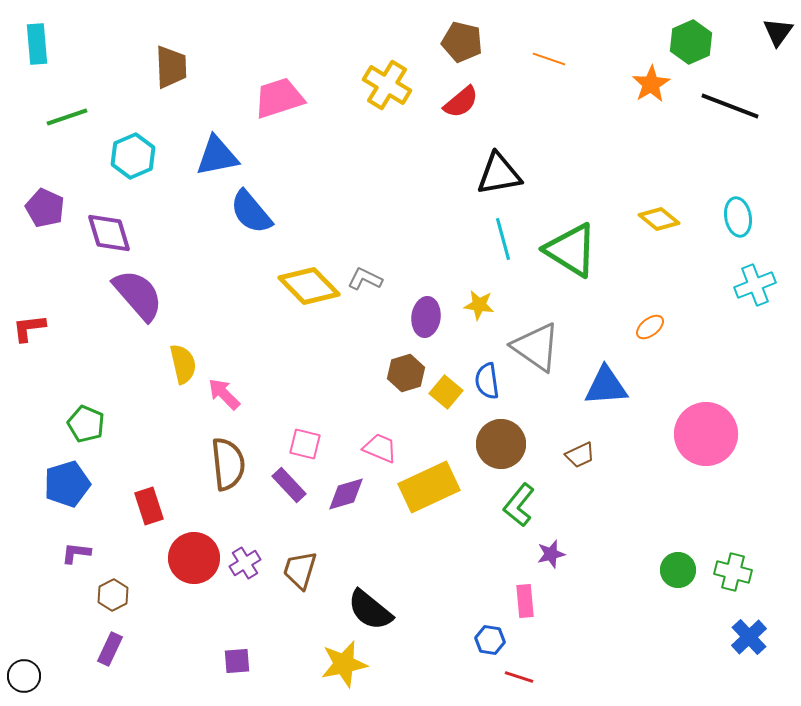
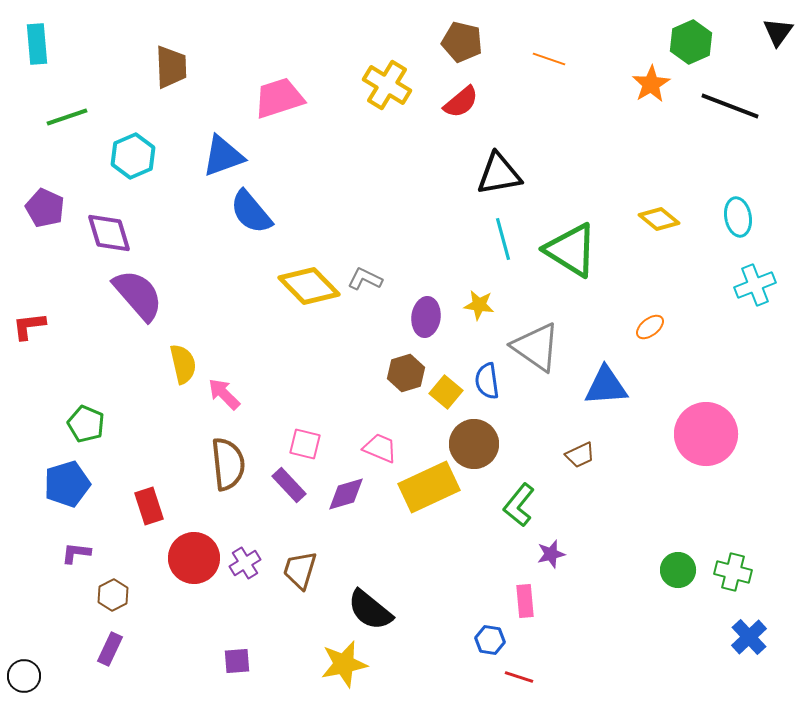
blue triangle at (217, 156): moved 6 px right; rotated 9 degrees counterclockwise
red L-shape at (29, 328): moved 2 px up
brown circle at (501, 444): moved 27 px left
